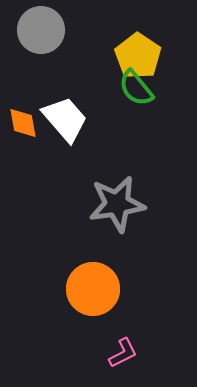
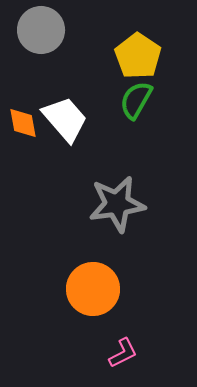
green semicircle: moved 12 px down; rotated 69 degrees clockwise
